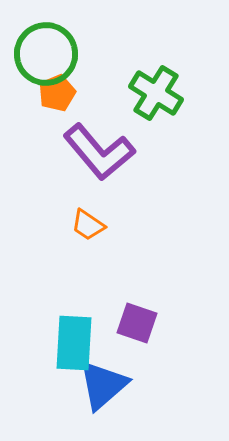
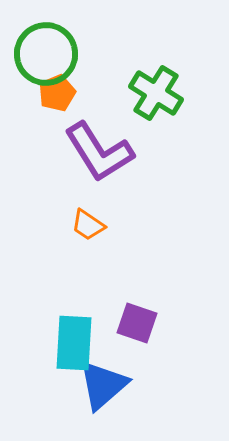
purple L-shape: rotated 8 degrees clockwise
